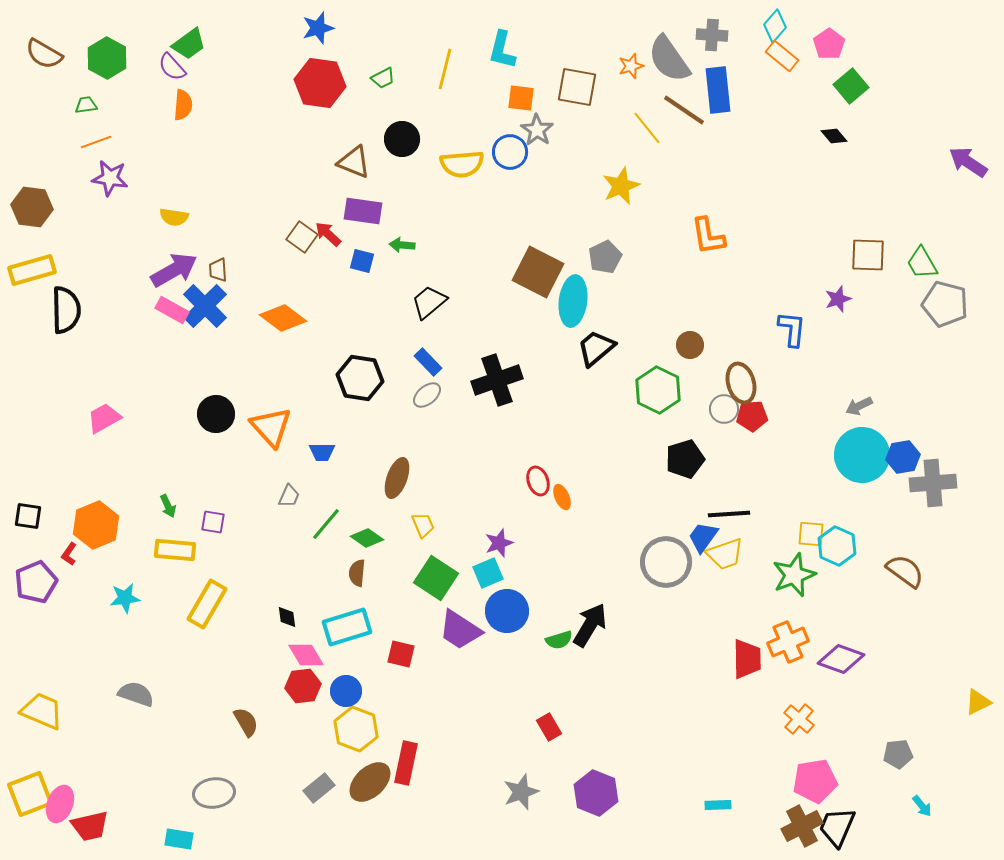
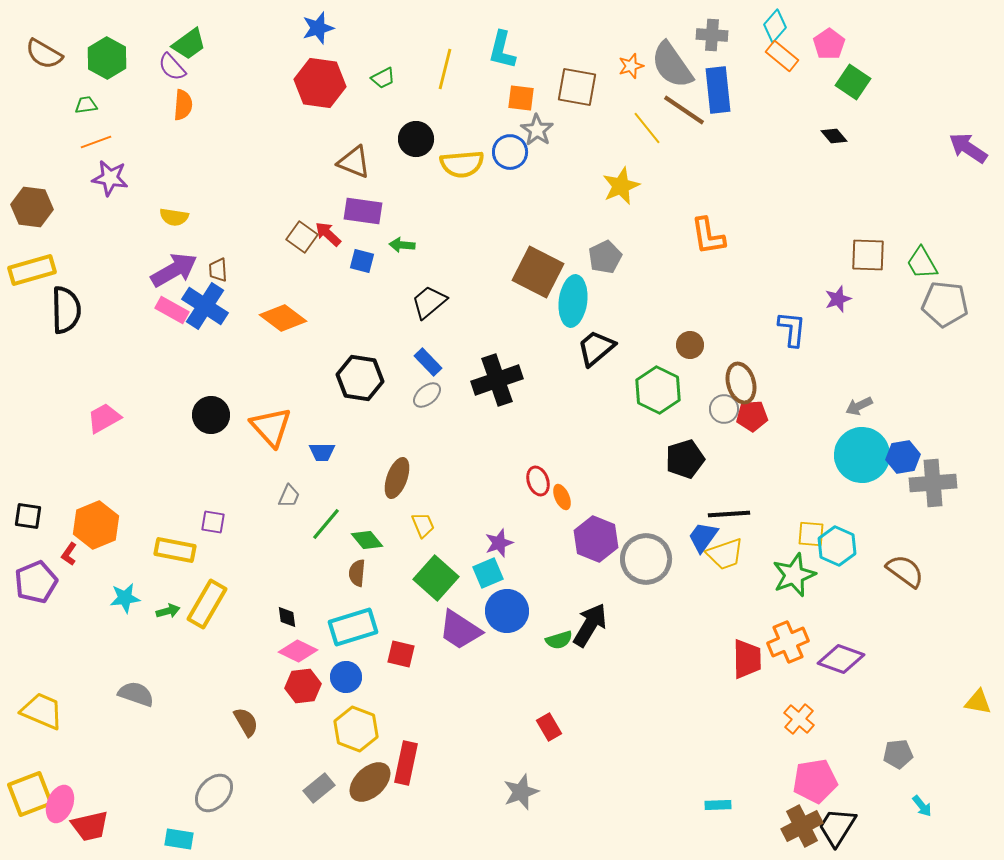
gray semicircle at (669, 59): moved 3 px right, 6 px down
green square at (851, 86): moved 2 px right, 4 px up; rotated 16 degrees counterclockwise
black circle at (402, 139): moved 14 px right
purple arrow at (968, 162): moved 14 px up
gray pentagon at (945, 304): rotated 9 degrees counterclockwise
blue cross at (205, 306): rotated 12 degrees counterclockwise
black circle at (216, 414): moved 5 px left, 1 px down
green arrow at (168, 506): moved 105 px down; rotated 80 degrees counterclockwise
green diamond at (367, 538): moved 2 px down; rotated 16 degrees clockwise
yellow rectangle at (175, 550): rotated 6 degrees clockwise
gray circle at (666, 562): moved 20 px left, 3 px up
green square at (436, 578): rotated 9 degrees clockwise
cyan rectangle at (347, 627): moved 6 px right
pink diamond at (306, 655): moved 8 px left, 4 px up; rotated 33 degrees counterclockwise
blue circle at (346, 691): moved 14 px up
yellow triangle at (978, 702): rotated 36 degrees clockwise
gray ellipse at (214, 793): rotated 39 degrees counterclockwise
purple hexagon at (596, 793): moved 254 px up
black trapezoid at (837, 827): rotated 9 degrees clockwise
